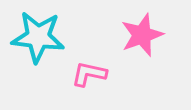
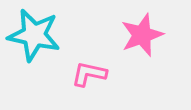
cyan star: moved 4 px left, 2 px up; rotated 6 degrees clockwise
